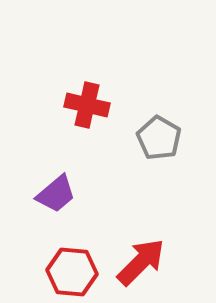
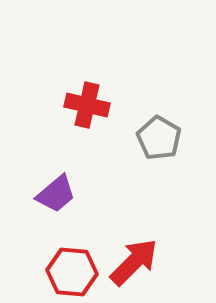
red arrow: moved 7 px left
